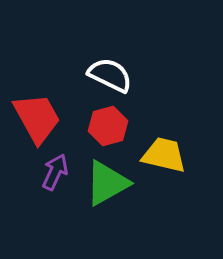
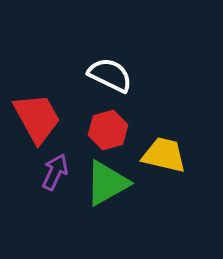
red hexagon: moved 4 px down
